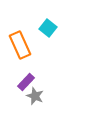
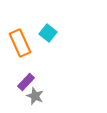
cyan square: moved 5 px down
orange rectangle: moved 2 px up
